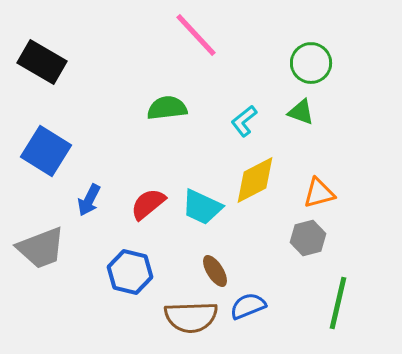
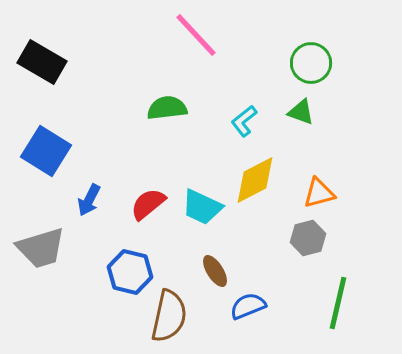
gray trapezoid: rotated 4 degrees clockwise
brown semicircle: moved 22 px left, 1 px up; rotated 76 degrees counterclockwise
